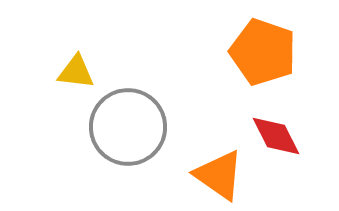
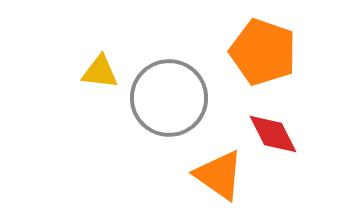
yellow triangle: moved 24 px right
gray circle: moved 41 px right, 29 px up
red diamond: moved 3 px left, 2 px up
